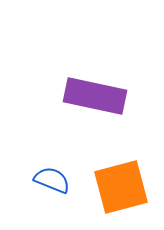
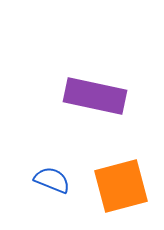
orange square: moved 1 px up
